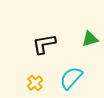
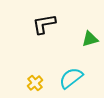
black L-shape: moved 20 px up
cyan semicircle: rotated 10 degrees clockwise
